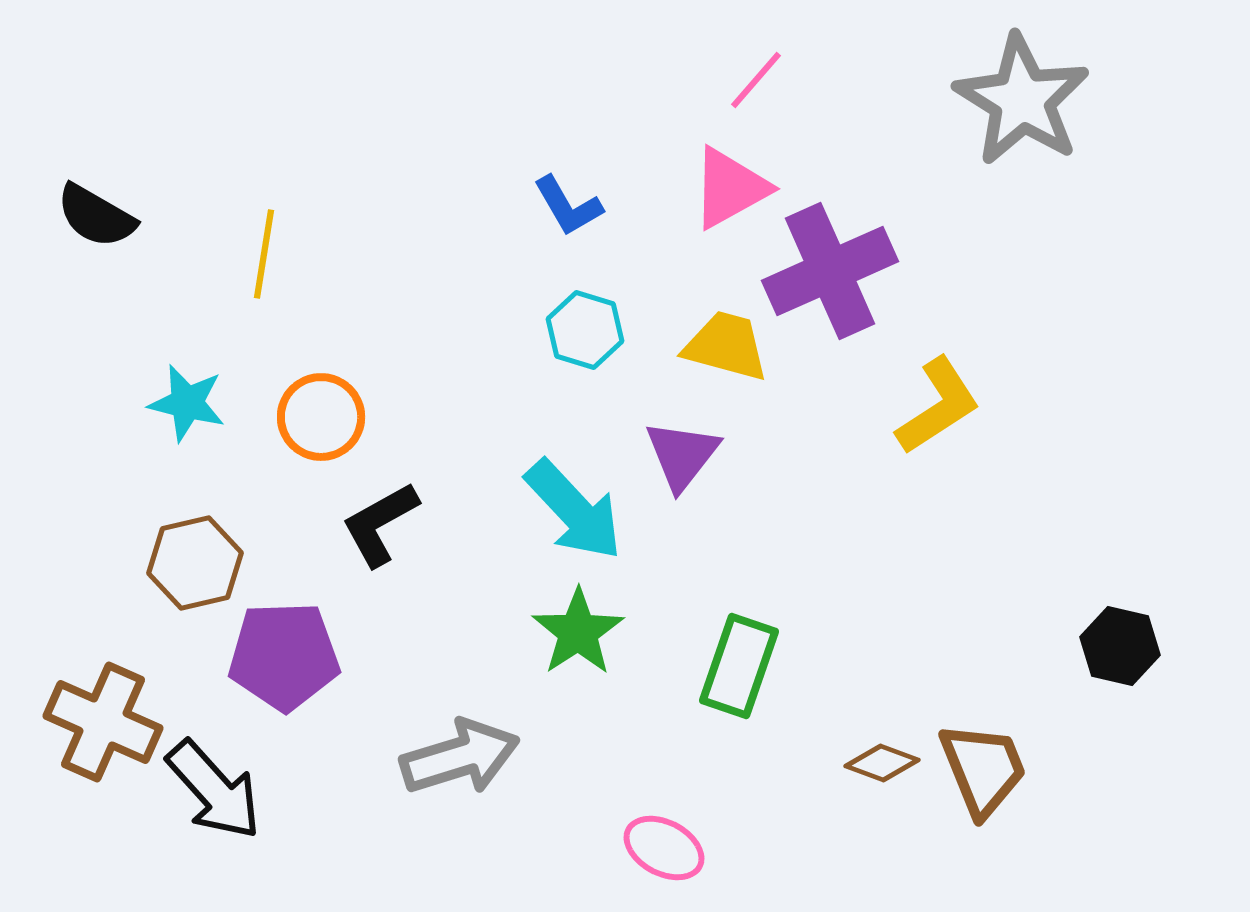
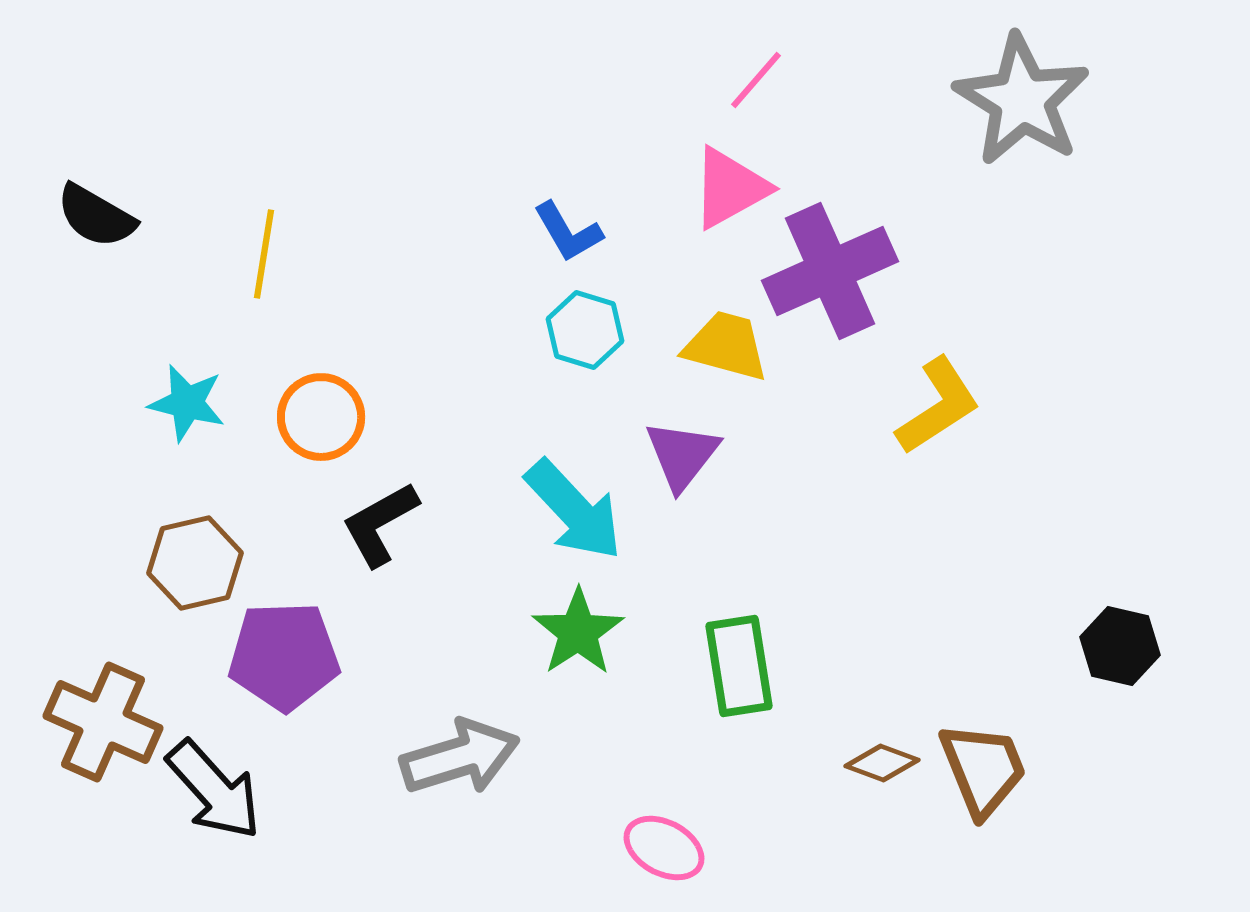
blue L-shape: moved 26 px down
green rectangle: rotated 28 degrees counterclockwise
